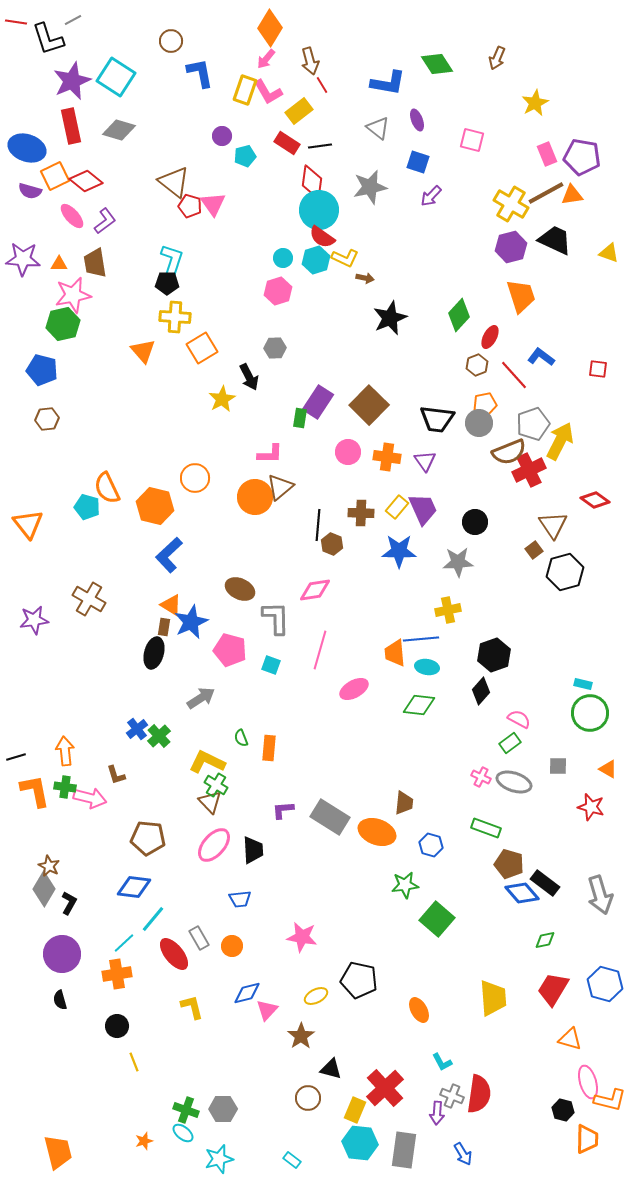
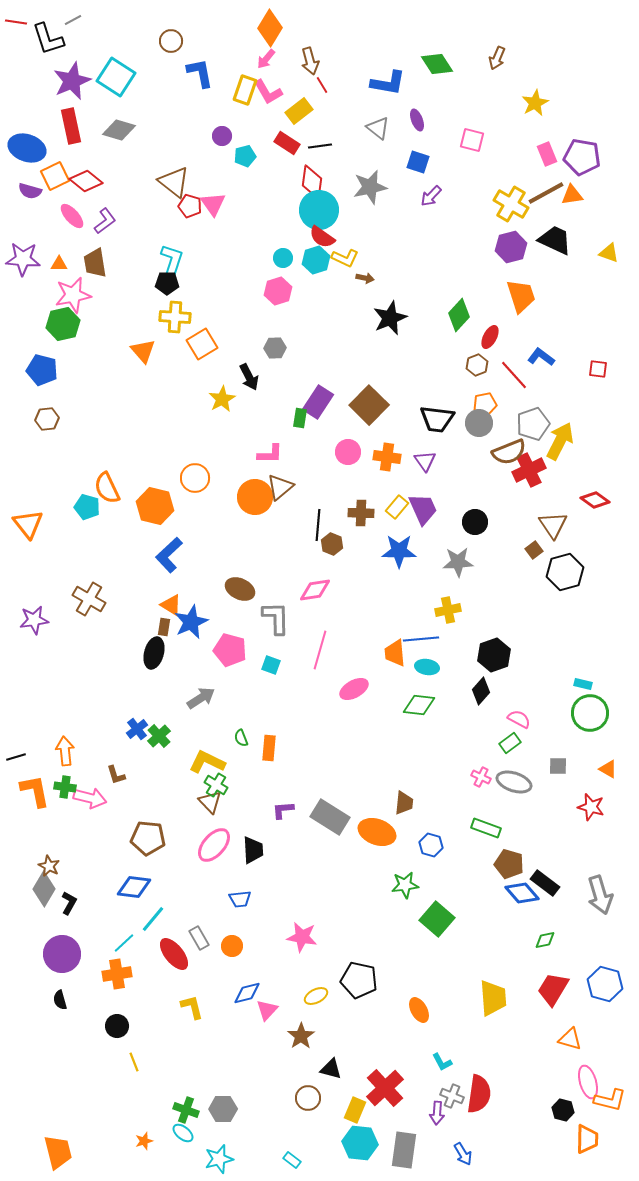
orange square at (202, 348): moved 4 px up
